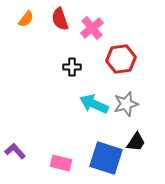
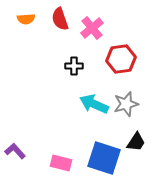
orange semicircle: rotated 48 degrees clockwise
black cross: moved 2 px right, 1 px up
blue square: moved 2 px left
